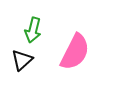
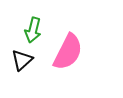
pink semicircle: moved 7 px left
